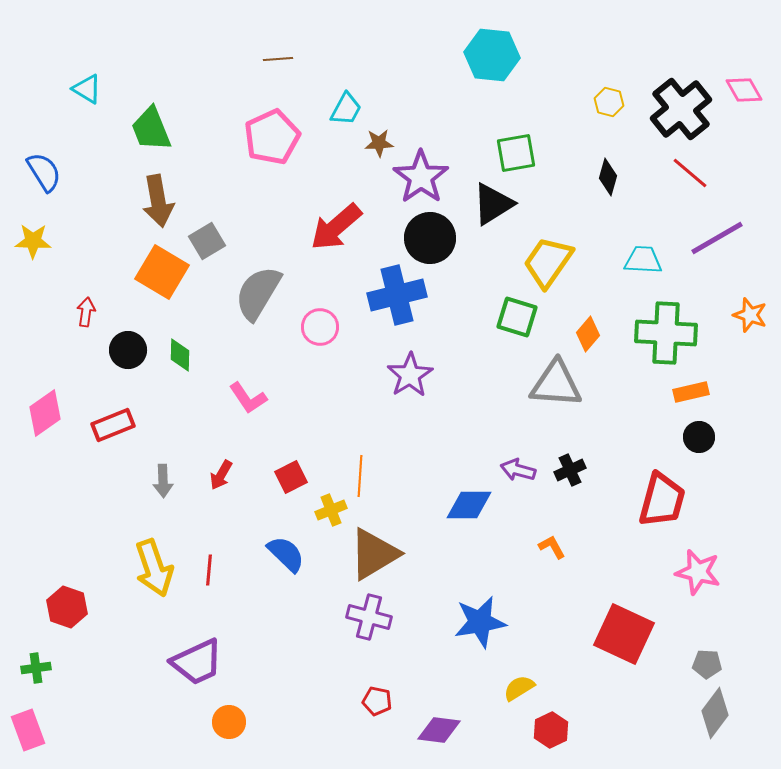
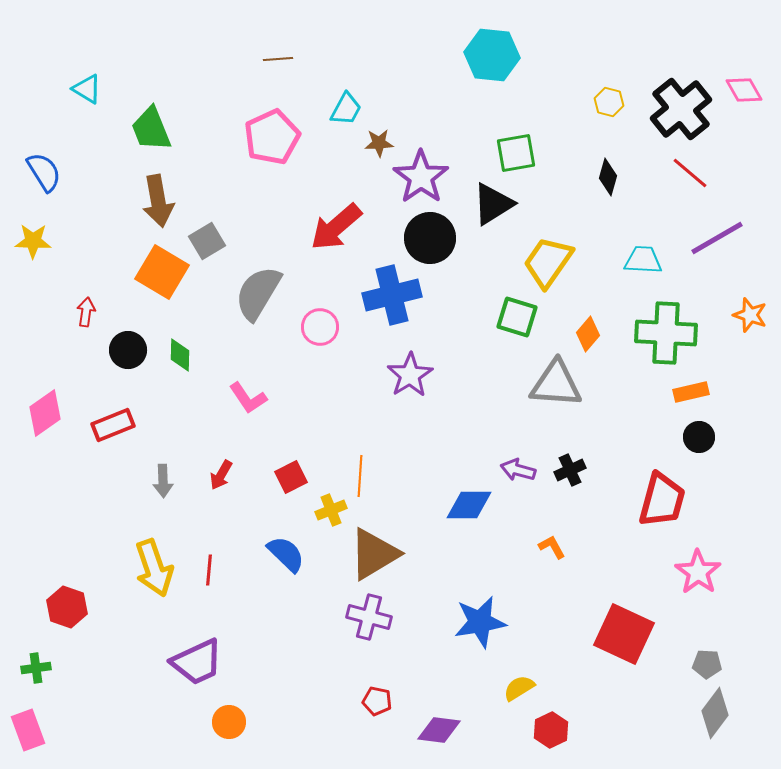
blue cross at (397, 295): moved 5 px left
pink star at (698, 572): rotated 21 degrees clockwise
